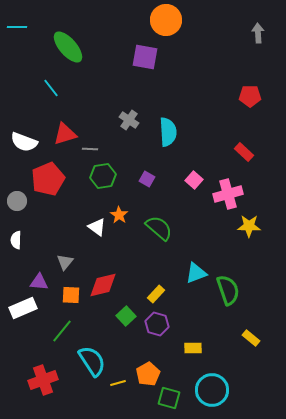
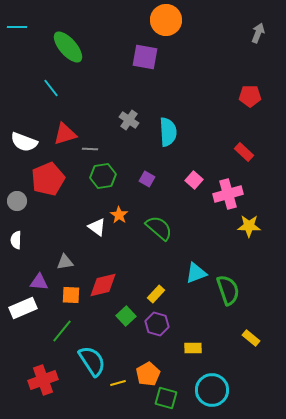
gray arrow at (258, 33): rotated 24 degrees clockwise
gray triangle at (65, 262): rotated 42 degrees clockwise
green square at (169, 398): moved 3 px left
